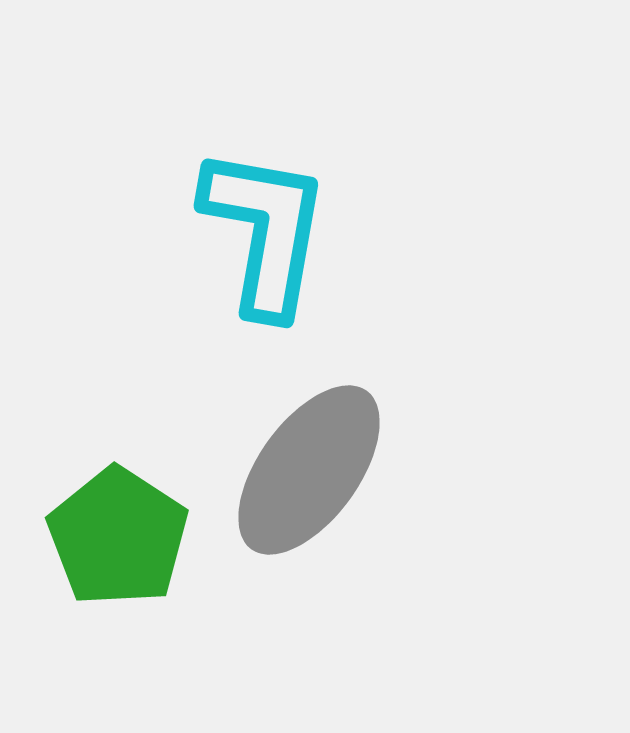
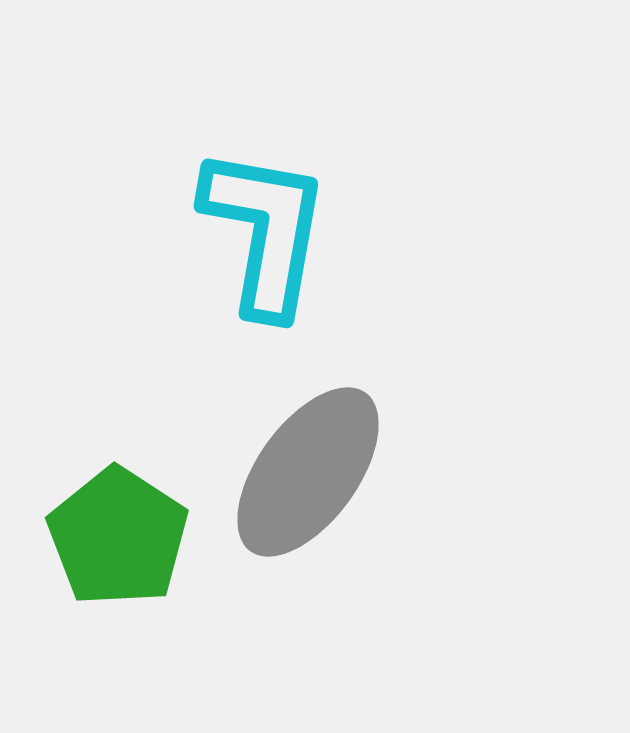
gray ellipse: moved 1 px left, 2 px down
